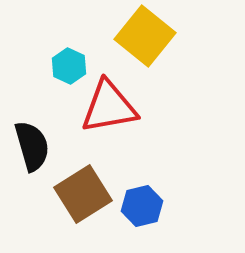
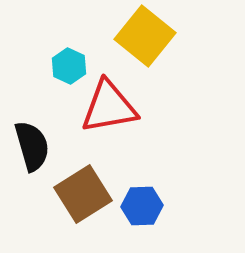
blue hexagon: rotated 12 degrees clockwise
